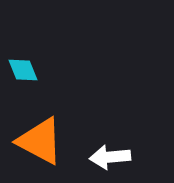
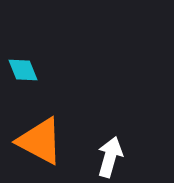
white arrow: rotated 111 degrees clockwise
